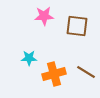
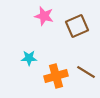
pink star: rotated 18 degrees clockwise
brown square: rotated 30 degrees counterclockwise
orange cross: moved 2 px right, 2 px down
